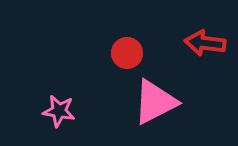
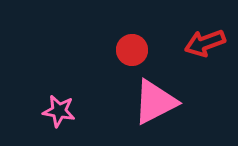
red arrow: rotated 27 degrees counterclockwise
red circle: moved 5 px right, 3 px up
